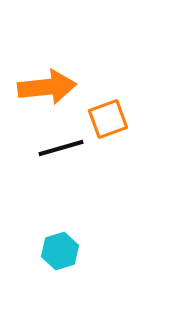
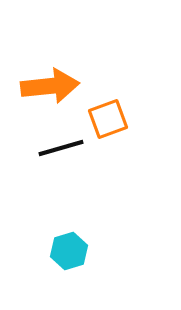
orange arrow: moved 3 px right, 1 px up
cyan hexagon: moved 9 px right
